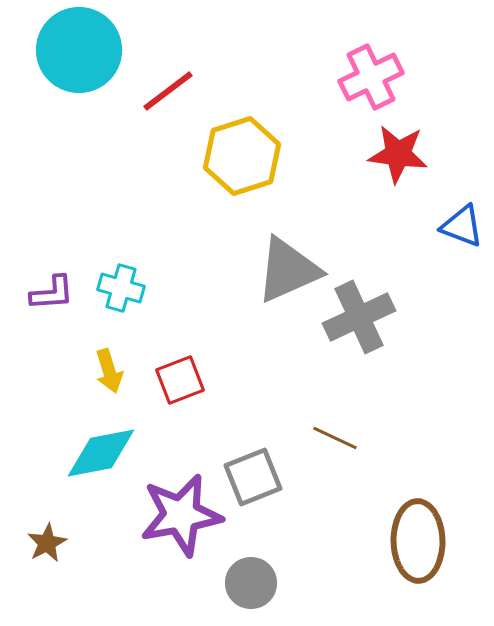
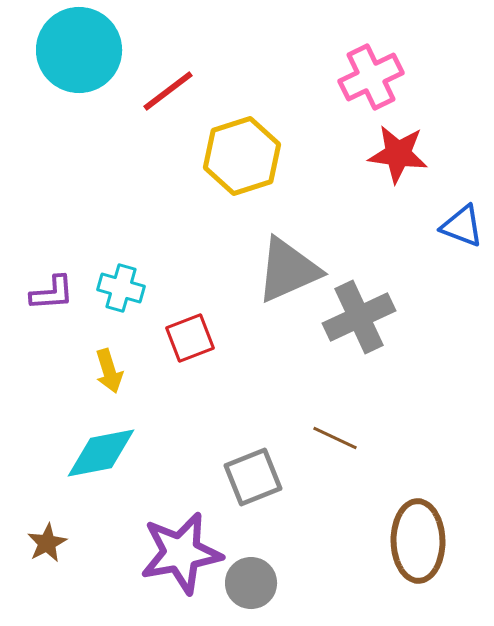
red square: moved 10 px right, 42 px up
purple star: moved 38 px down
